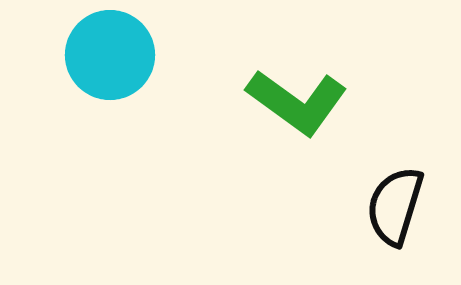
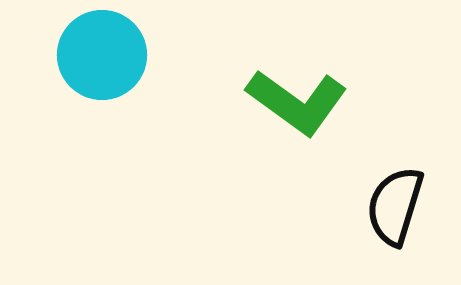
cyan circle: moved 8 px left
